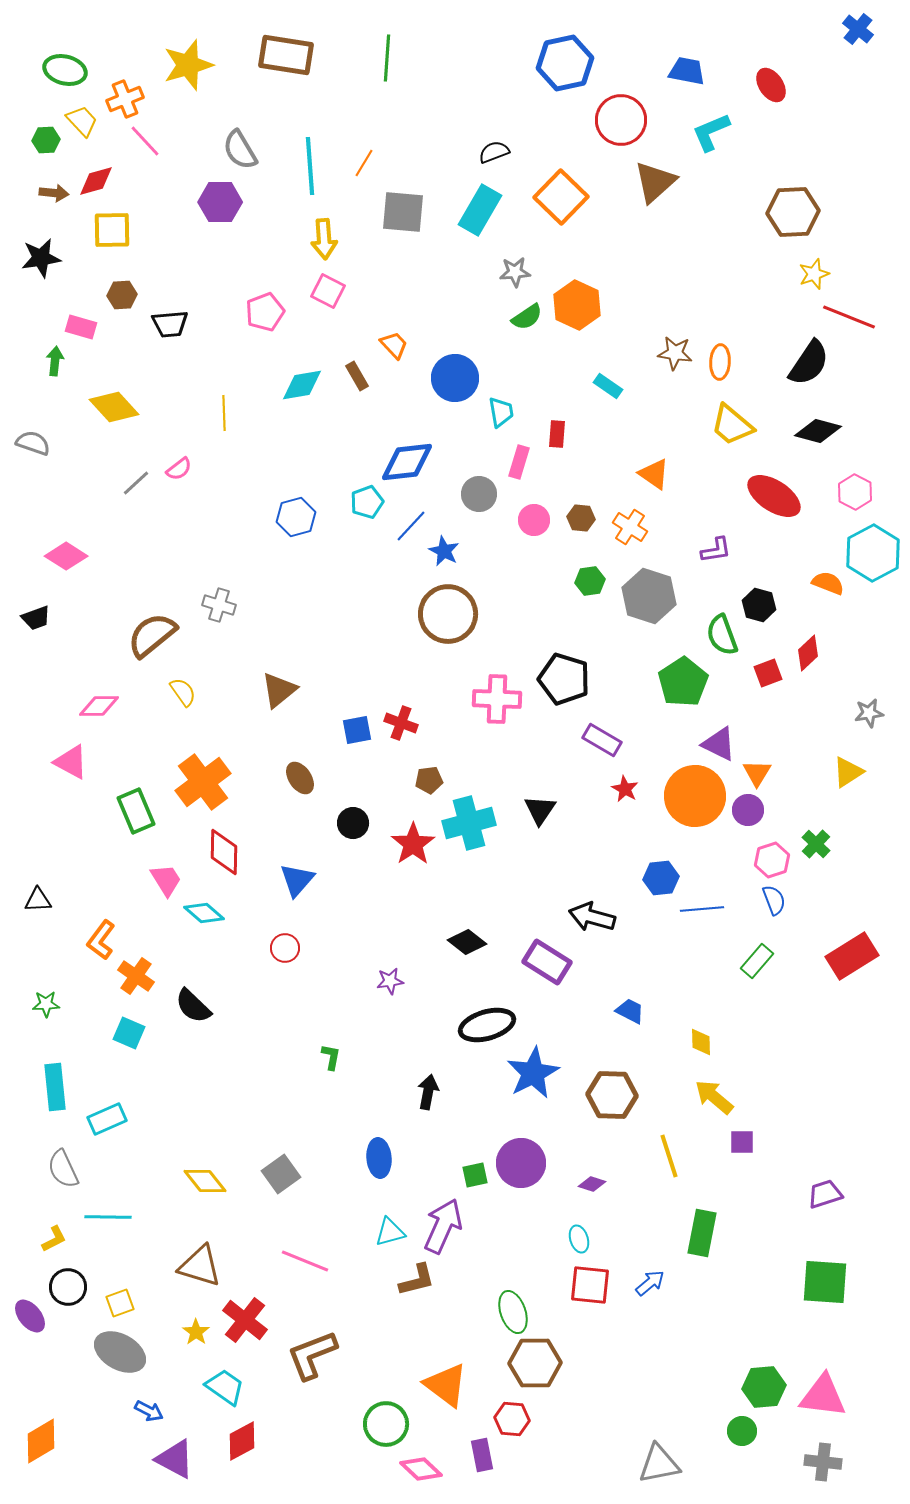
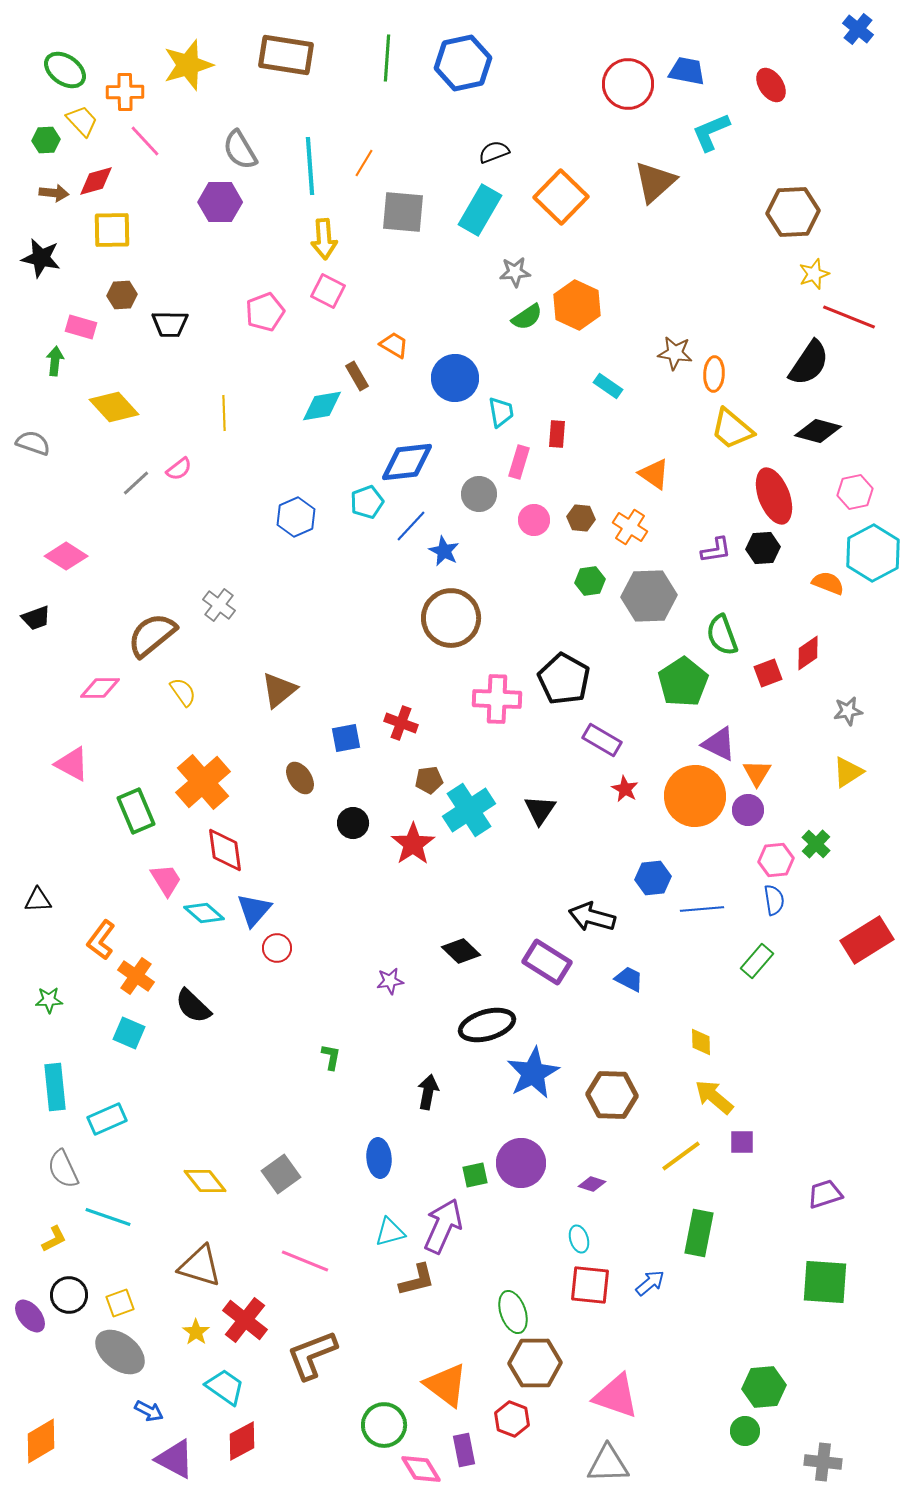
blue hexagon at (565, 63): moved 102 px left
green ellipse at (65, 70): rotated 21 degrees clockwise
orange cross at (125, 99): moved 7 px up; rotated 21 degrees clockwise
red circle at (621, 120): moved 7 px right, 36 px up
black star at (41, 258): rotated 21 degrees clockwise
black trapezoid at (170, 324): rotated 6 degrees clockwise
orange trapezoid at (394, 345): rotated 16 degrees counterclockwise
orange ellipse at (720, 362): moved 6 px left, 12 px down
cyan diamond at (302, 385): moved 20 px right, 21 px down
yellow trapezoid at (732, 425): moved 4 px down
pink hexagon at (855, 492): rotated 20 degrees clockwise
red ellipse at (774, 496): rotated 36 degrees clockwise
blue hexagon at (296, 517): rotated 9 degrees counterclockwise
gray hexagon at (649, 596): rotated 20 degrees counterclockwise
gray cross at (219, 605): rotated 20 degrees clockwise
black hexagon at (759, 605): moved 4 px right, 57 px up; rotated 20 degrees counterclockwise
brown circle at (448, 614): moved 3 px right, 4 px down
red diamond at (808, 653): rotated 9 degrees clockwise
black pentagon at (564, 679): rotated 12 degrees clockwise
pink diamond at (99, 706): moved 1 px right, 18 px up
gray star at (869, 713): moved 21 px left, 2 px up
blue square at (357, 730): moved 11 px left, 8 px down
pink triangle at (71, 762): moved 1 px right, 2 px down
orange cross at (203, 782): rotated 4 degrees counterclockwise
cyan cross at (469, 823): moved 13 px up; rotated 18 degrees counterclockwise
red diamond at (224, 852): moved 1 px right, 2 px up; rotated 9 degrees counterclockwise
pink hexagon at (772, 860): moved 4 px right; rotated 12 degrees clockwise
blue hexagon at (661, 878): moved 8 px left
blue triangle at (297, 880): moved 43 px left, 30 px down
blue semicircle at (774, 900): rotated 12 degrees clockwise
black diamond at (467, 942): moved 6 px left, 9 px down; rotated 6 degrees clockwise
red circle at (285, 948): moved 8 px left
red rectangle at (852, 956): moved 15 px right, 16 px up
green star at (46, 1004): moved 3 px right, 4 px up
blue trapezoid at (630, 1011): moved 1 px left, 32 px up
yellow line at (669, 1156): moved 12 px right; rotated 72 degrees clockwise
cyan line at (108, 1217): rotated 18 degrees clockwise
green rectangle at (702, 1233): moved 3 px left
black circle at (68, 1287): moved 1 px right, 8 px down
gray ellipse at (120, 1352): rotated 9 degrees clockwise
pink triangle at (823, 1396): moved 207 px left; rotated 12 degrees clockwise
red hexagon at (512, 1419): rotated 16 degrees clockwise
green circle at (386, 1424): moved 2 px left, 1 px down
green circle at (742, 1431): moved 3 px right
purple rectangle at (482, 1455): moved 18 px left, 5 px up
gray triangle at (659, 1464): moved 51 px left; rotated 9 degrees clockwise
pink diamond at (421, 1469): rotated 15 degrees clockwise
